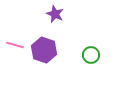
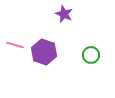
purple star: moved 9 px right
purple hexagon: moved 2 px down
